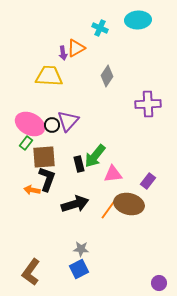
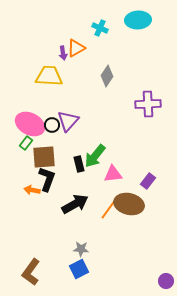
black arrow: rotated 12 degrees counterclockwise
purple circle: moved 7 px right, 2 px up
